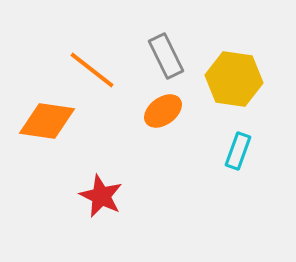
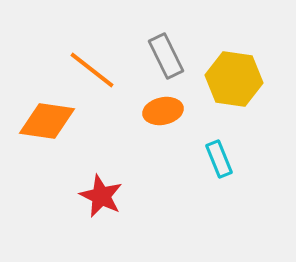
orange ellipse: rotated 24 degrees clockwise
cyan rectangle: moved 19 px left, 8 px down; rotated 42 degrees counterclockwise
